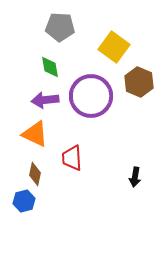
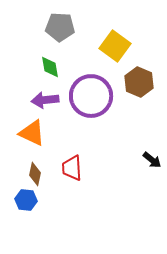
yellow square: moved 1 px right, 1 px up
orange triangle: moved 3 px left, 1 px up
red trapezoid: moved 10 px down
black arrow: moved 17 px right, 17 px up; rotated 60 degrees counterclockwise
blue hexagon: moved 2 px right, 1 px up; rotated 20 degrees clockwise
